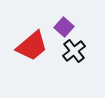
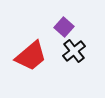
red trapezoid: moved 1 px left, 10 px down
